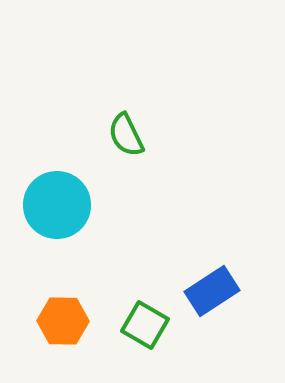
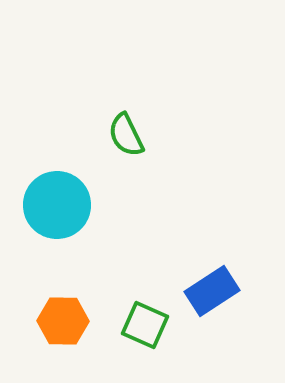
green square: rotated 6 degrees counterclockwise
